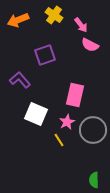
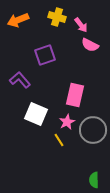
yellow cross: moved 3 px right, 2 px down; rotated 18 degrees counterclockwise
